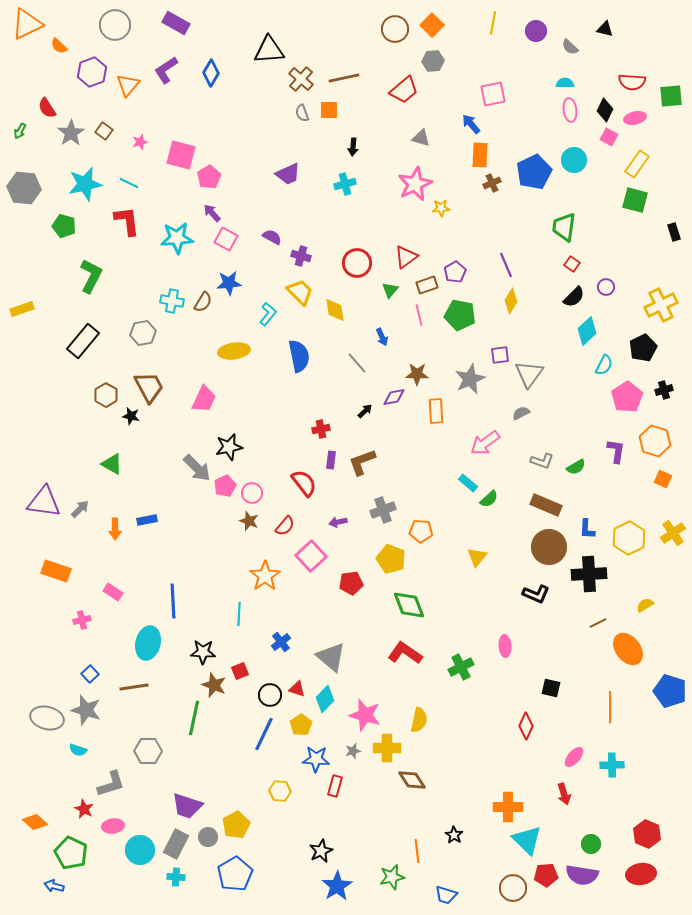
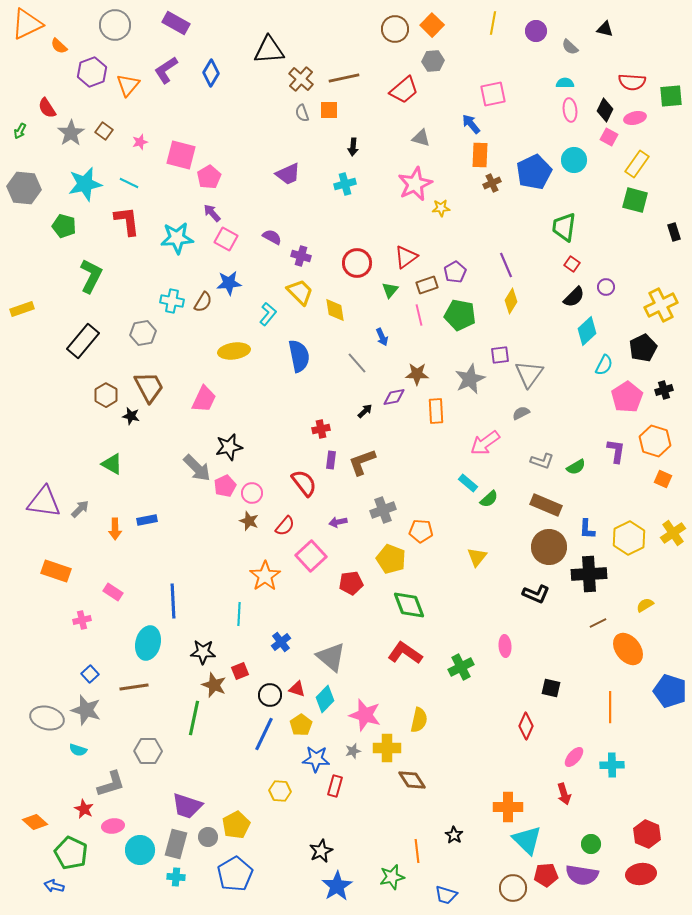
gray rectangle at (176, 844): rotated 12 degrees counterclockwise
